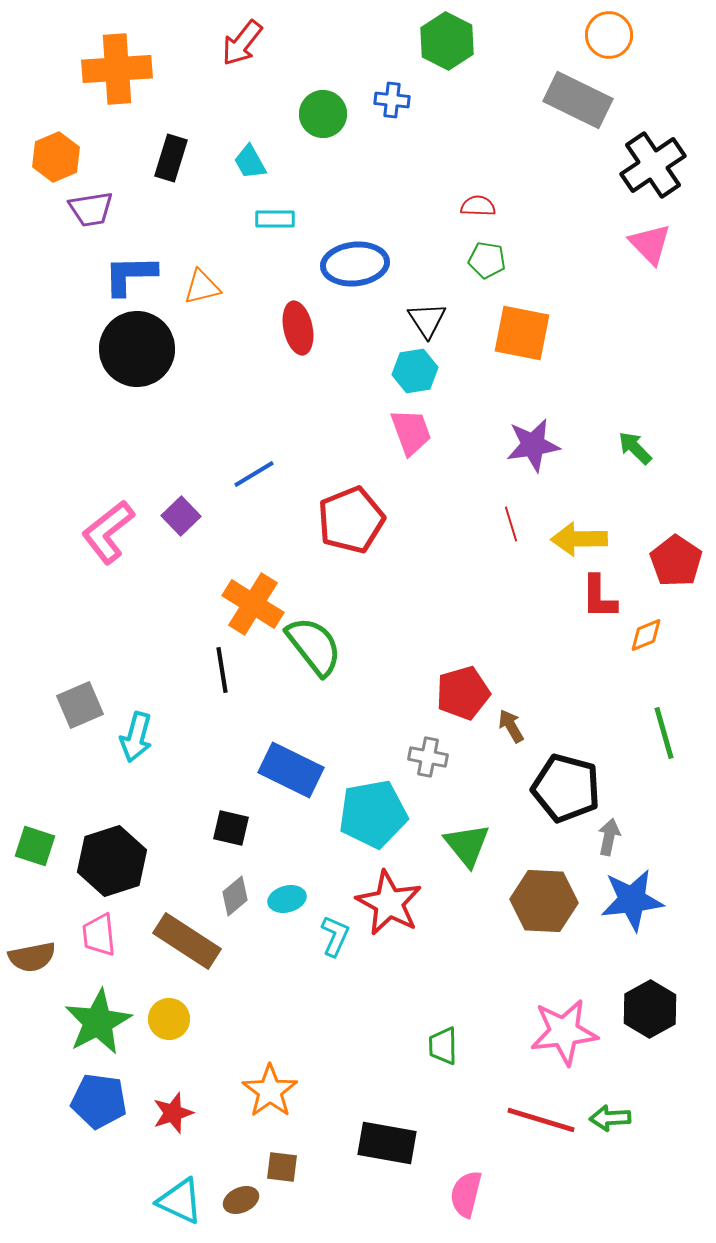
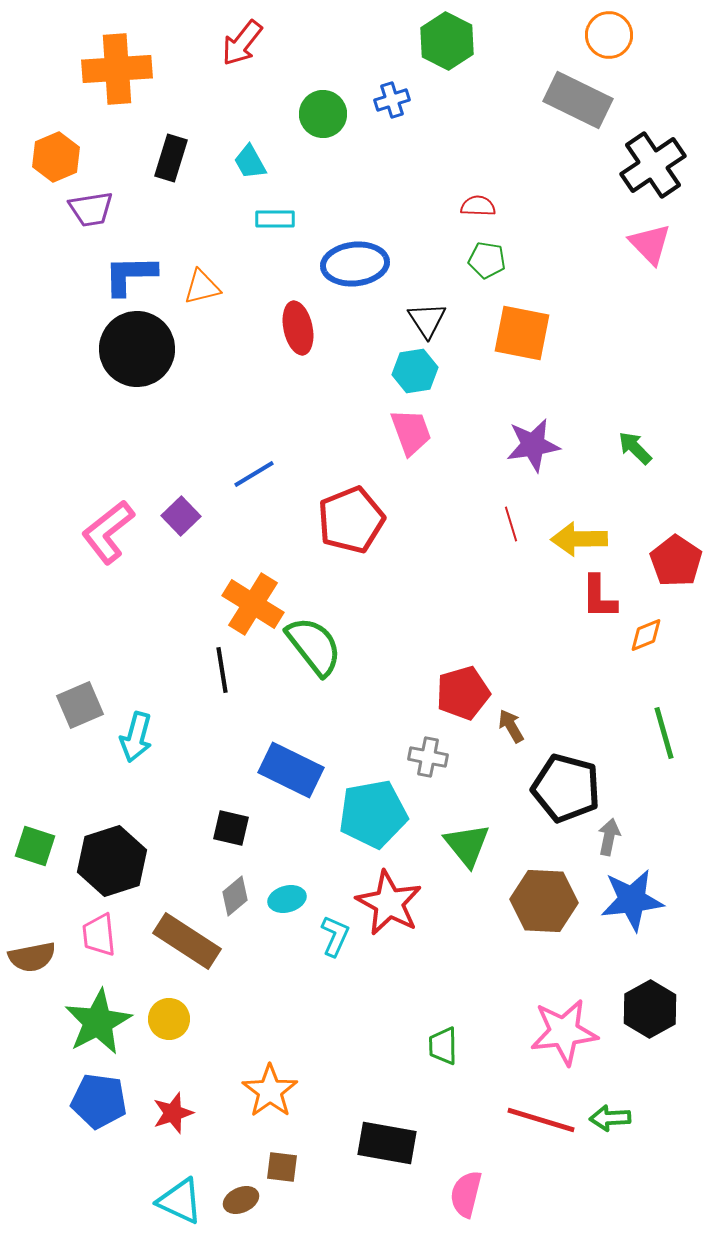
blue cross at (392, 100): rotated 24 degrees counterclockwise
